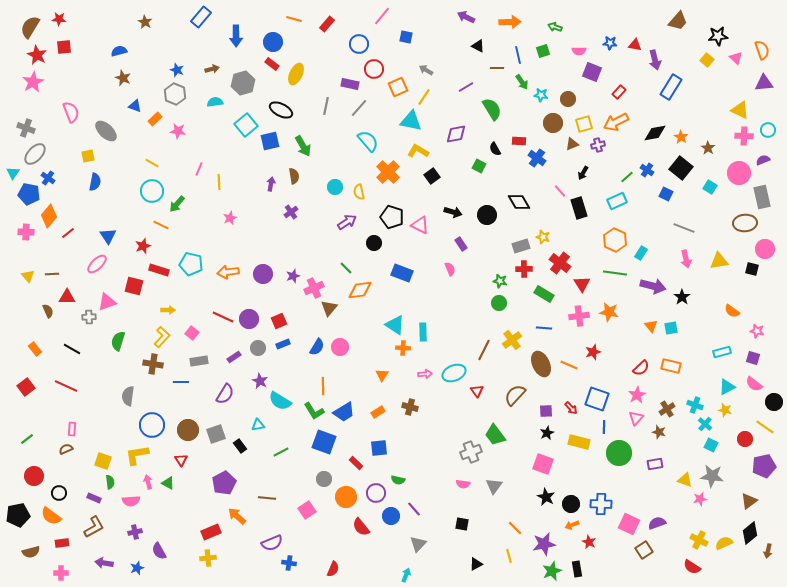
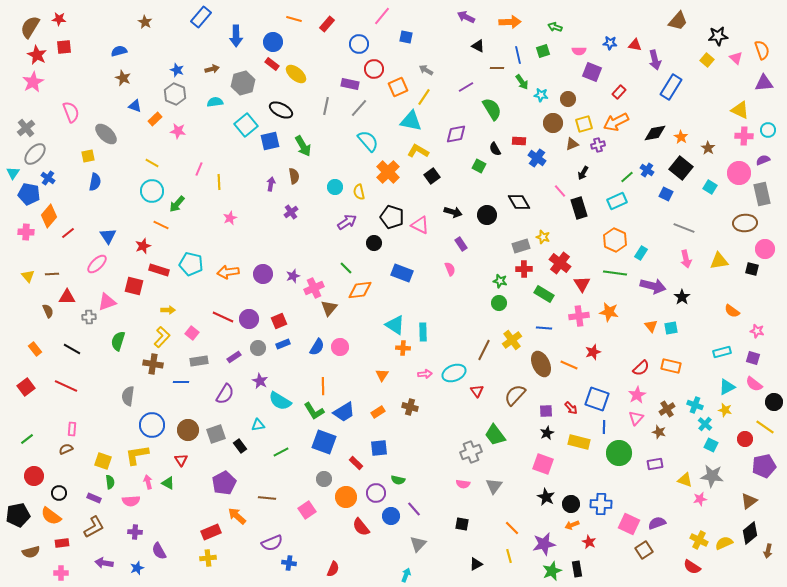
yellow ellipse at (296, 74): rotated 75 degrees counterclockwise
gray cross at (26, 128): rotated 30 degrees clockwise
gray ellipse at (106, 131): moved 3 px down
gray rectangle at (762, 197): moved 3 px up
orange line at (515, 528): moved 3 px left
purple cross at (135, 532): rotated 16 degrees clockwise
